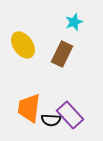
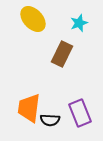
cyan star: moved 5 px right, 1 px down
yellow ellipse: moved 10 px right, 26 px up; rotated 8 degrees counterclockwise
purple rectangle: moved 10 px right, 2 px up; rotated 20 degrees clockwise
black semicircle: moved 1 px left
